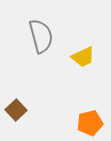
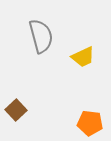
orange pentagon: rotated 20 degrees clockwise
